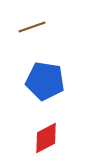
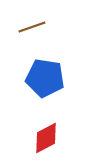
blue pentagon: moved 3 px up
